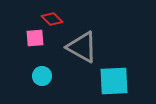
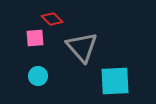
gray triangle: rotated 20 degrees clockwise
cyan circle: moved 4 px left
cyan square: moved 1 px right
